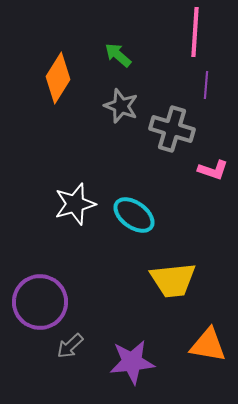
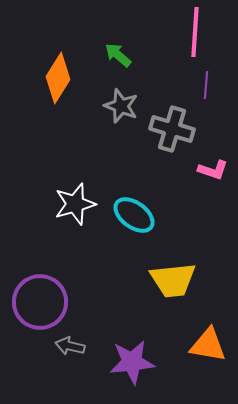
gray arrow: rotated 56 degrees clockwise
